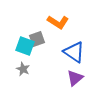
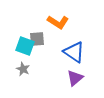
gray square: rotated 14 degrees clockwise
